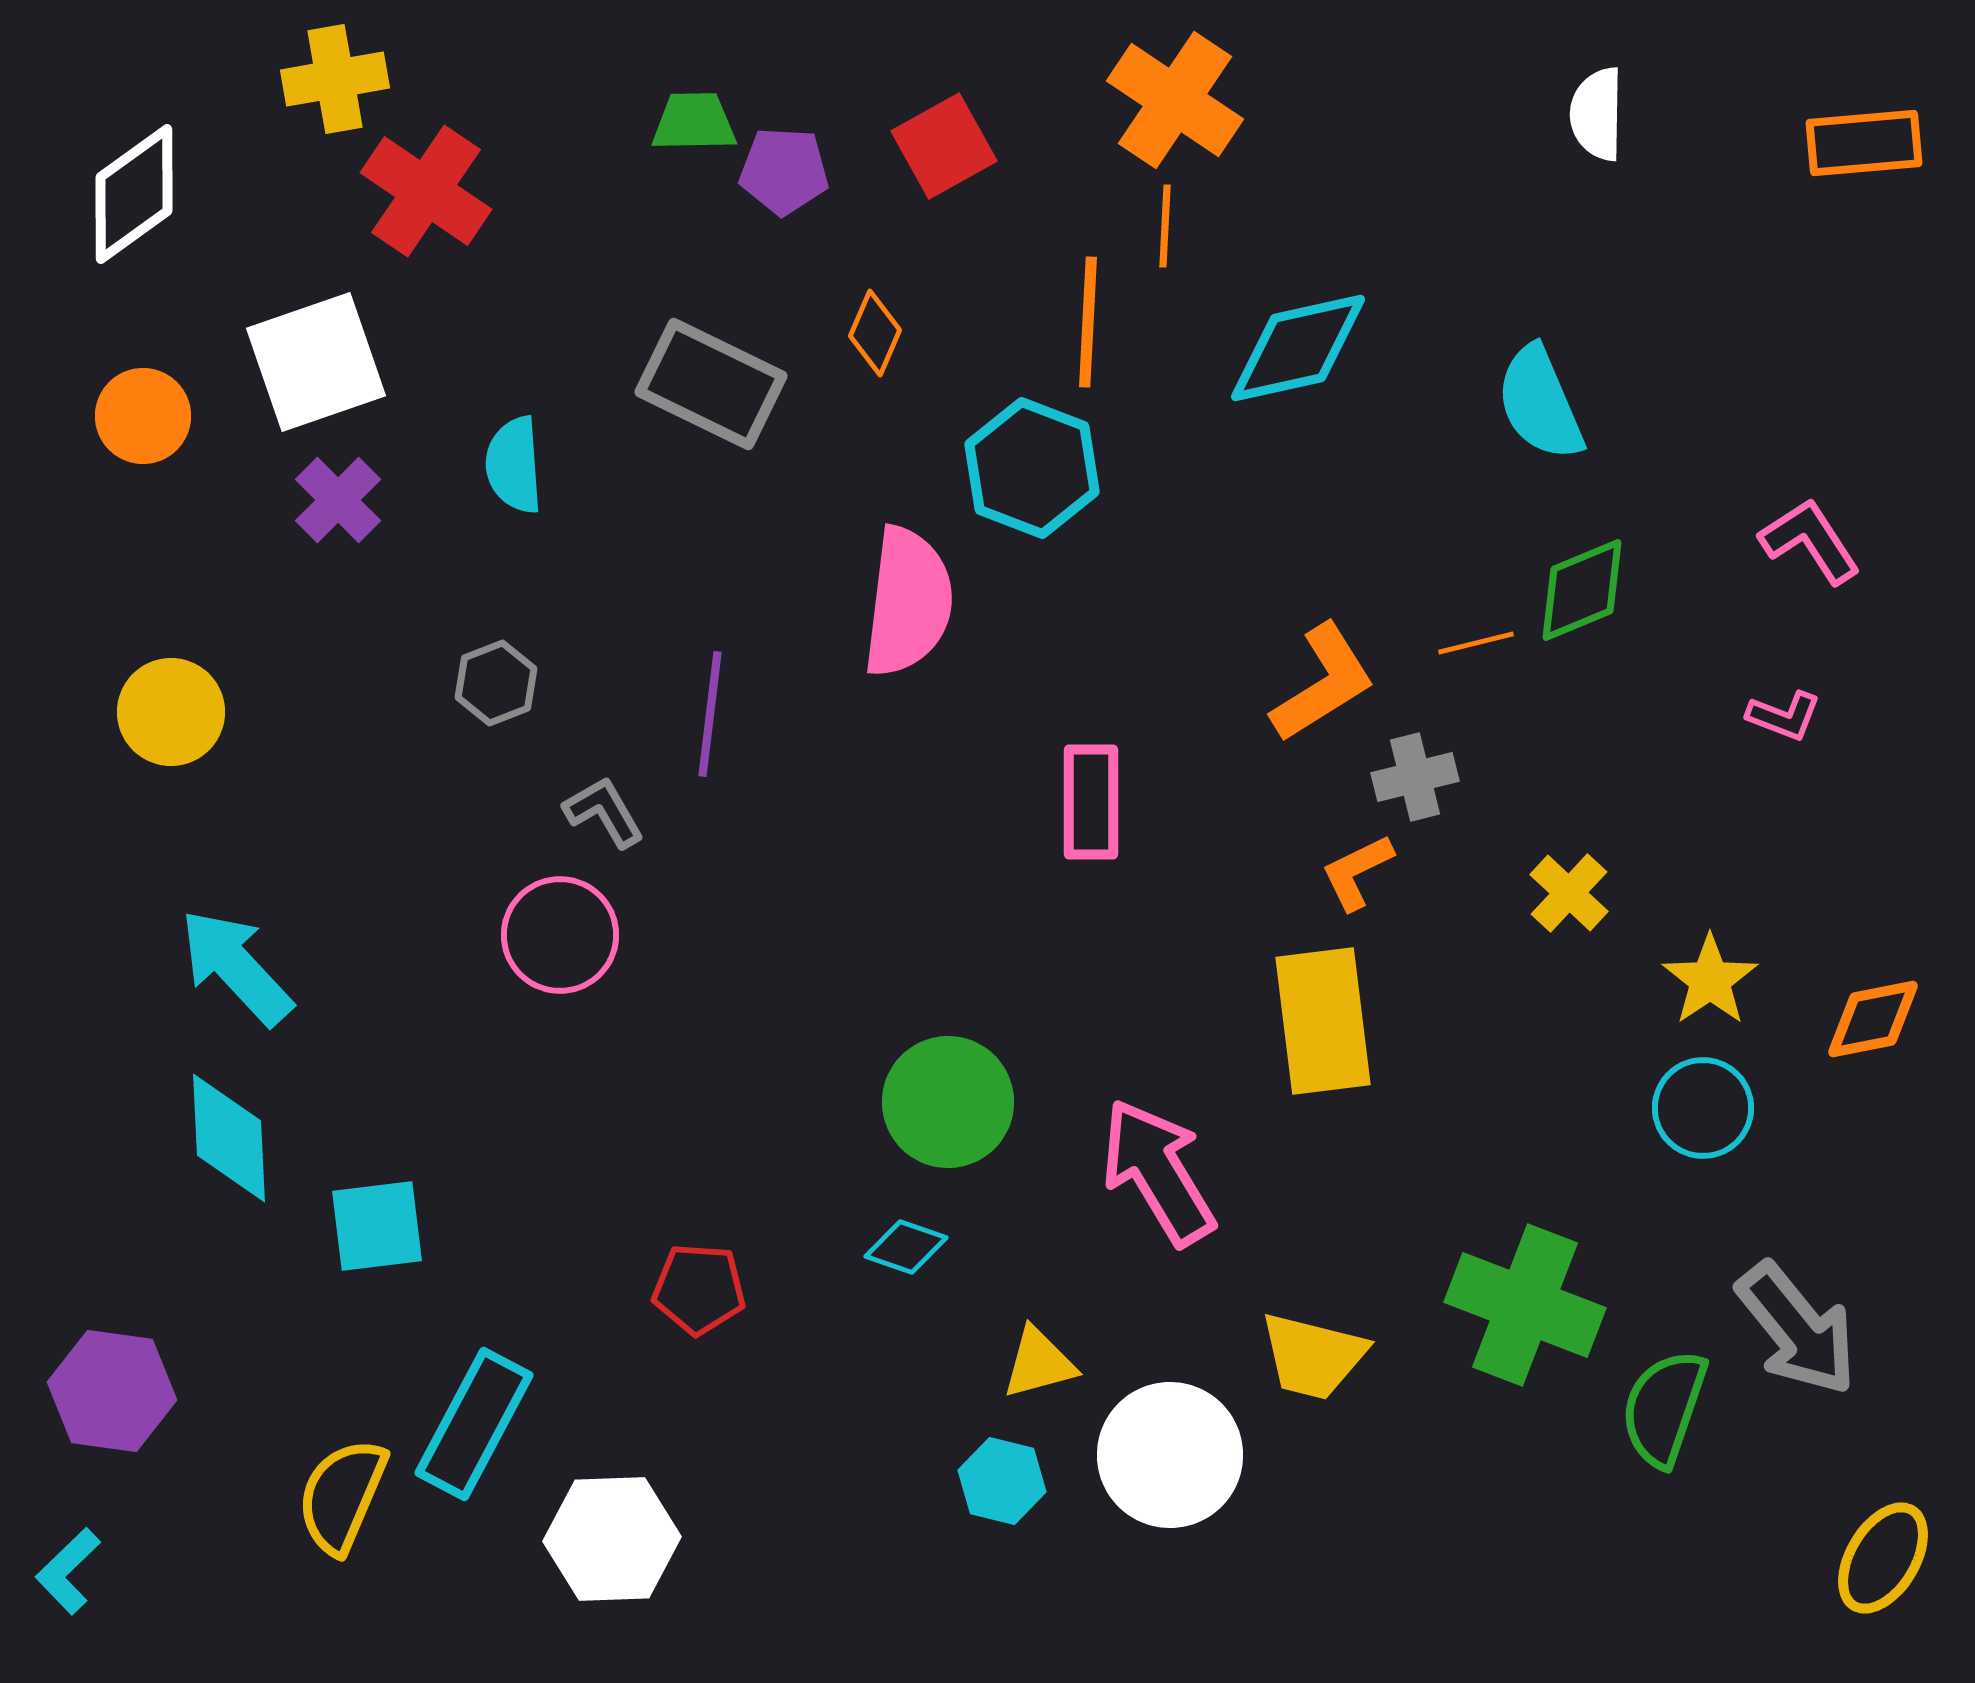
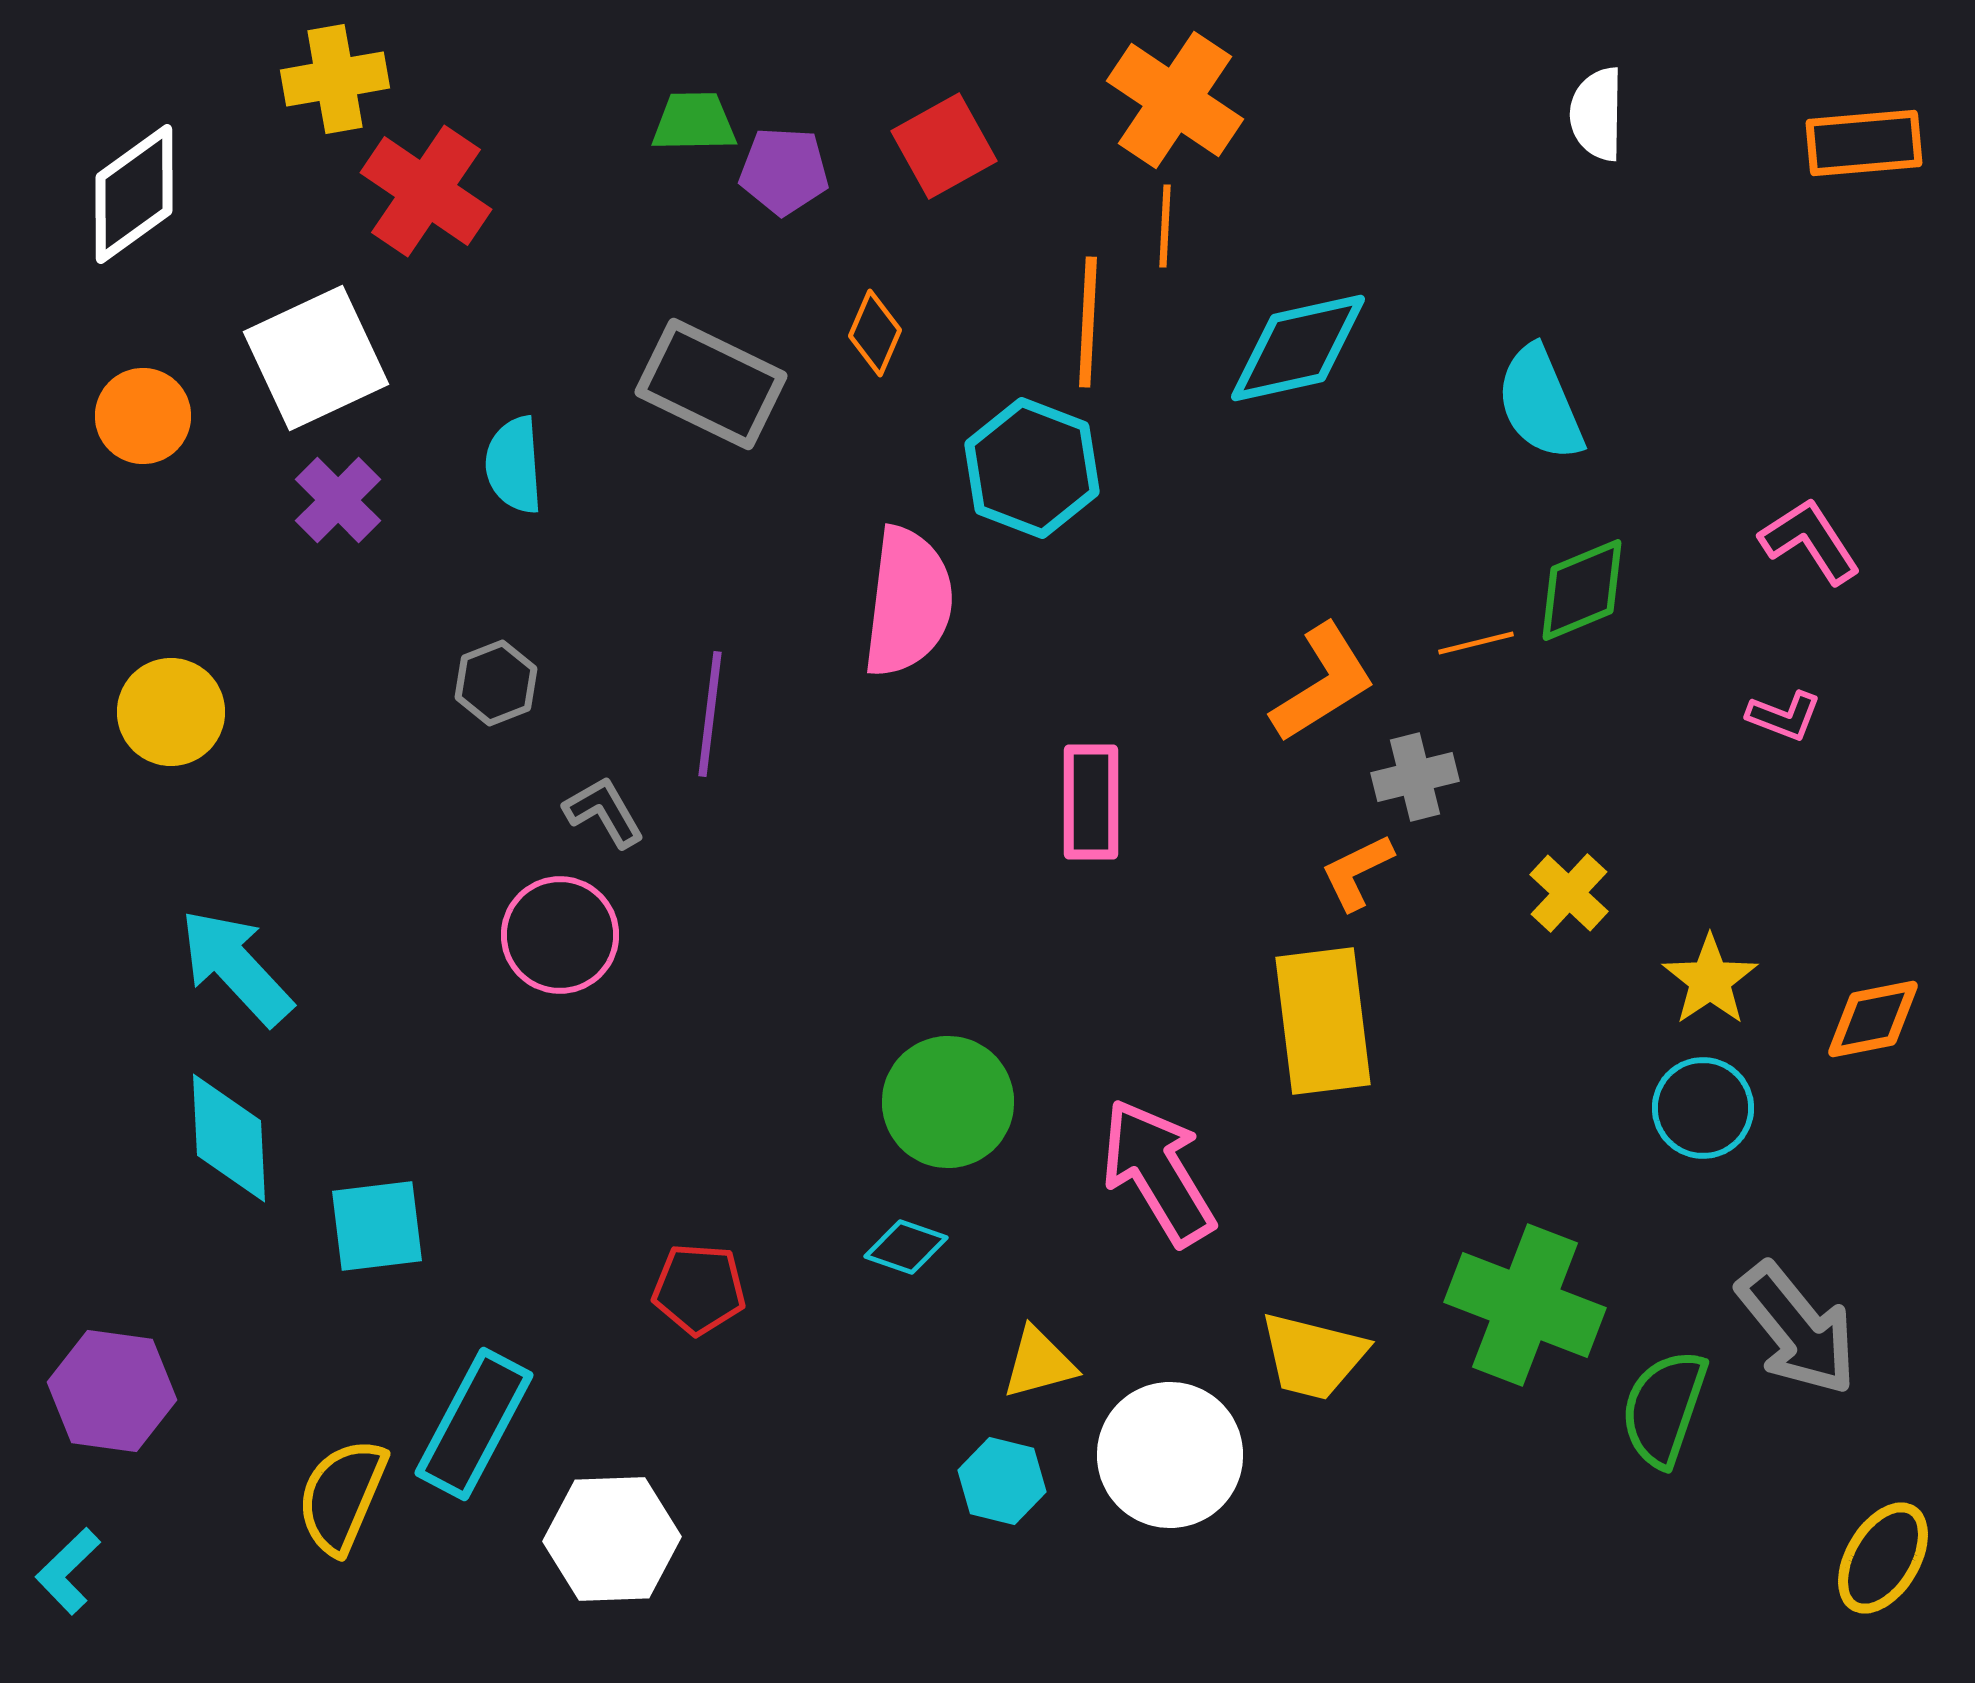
white square at (316, 362): moved 4 px up; rotated 6 degrees counterclockwise
